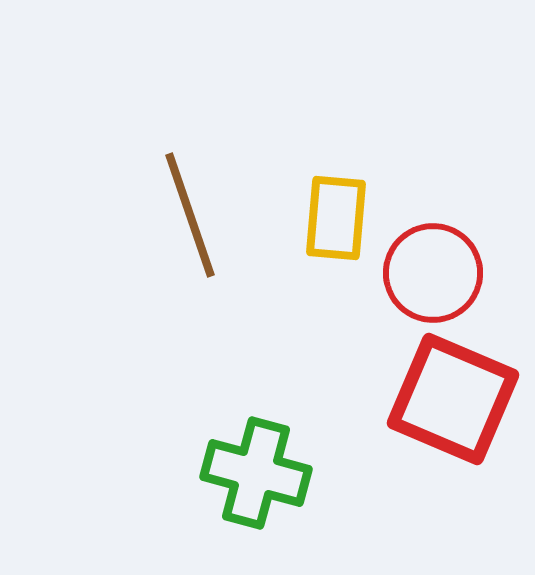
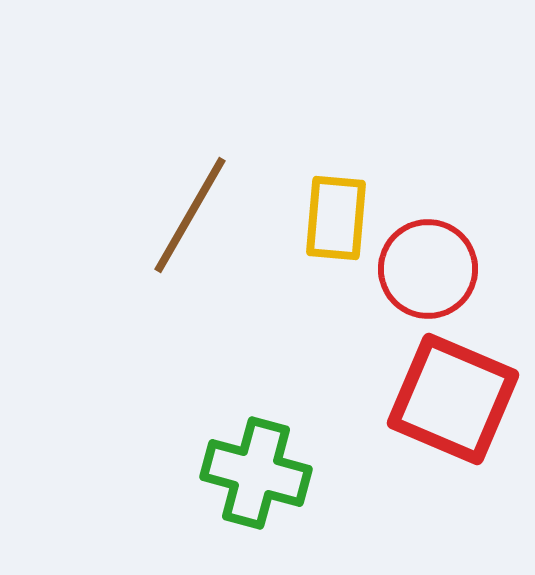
brown line: rotated 49 degrees clockwise
red circle: moved 5 px left, 4 px up
